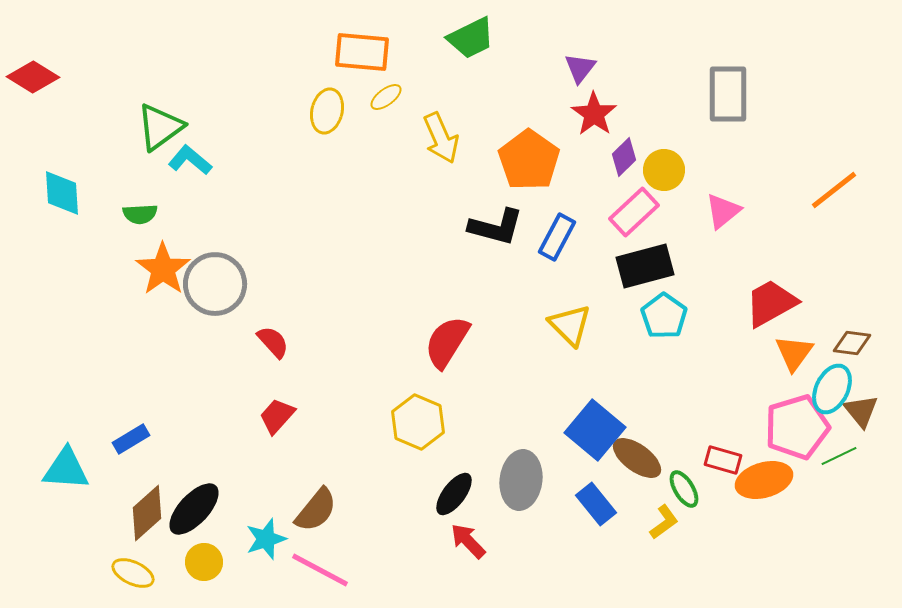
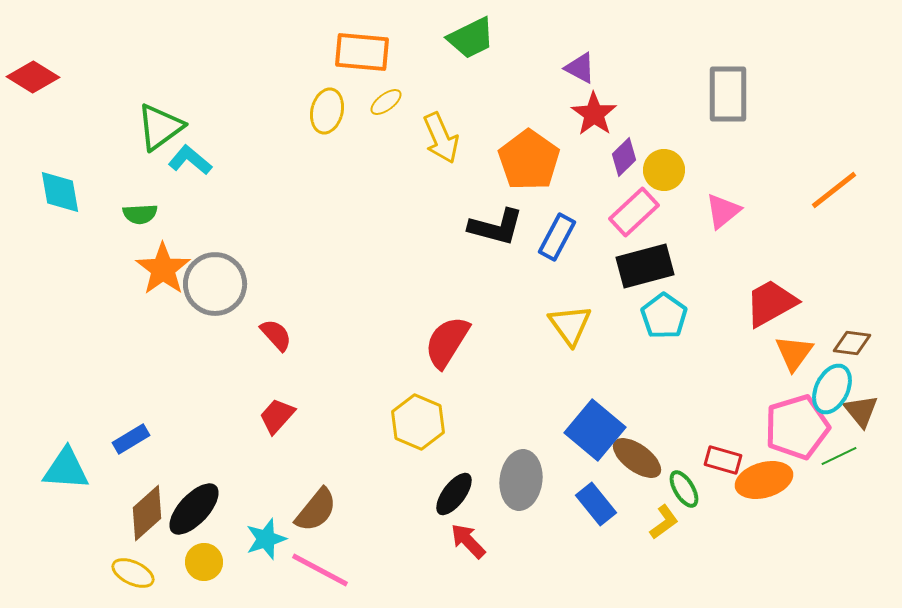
purple triangle at (580, 68): rotated 40 degrees counterclockwise
yellow ellipse at (386, 97): moved 5 px down
cyan diamond at (62, 193): moved 2 px left, 1 px up; rotated 6 degrees counterclockwise
yellow triangle at (570, 325): rotated 9 degrees clockwise
red semicircle at (273, 342): moved 3 px right, 7 px up
